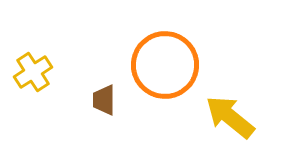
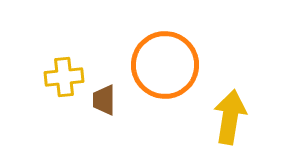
yellow cross: moved 31 px right, 5 px down; rotated 27 degrees clockwise
yellow arrow: rotated 60 degrees clockwise
